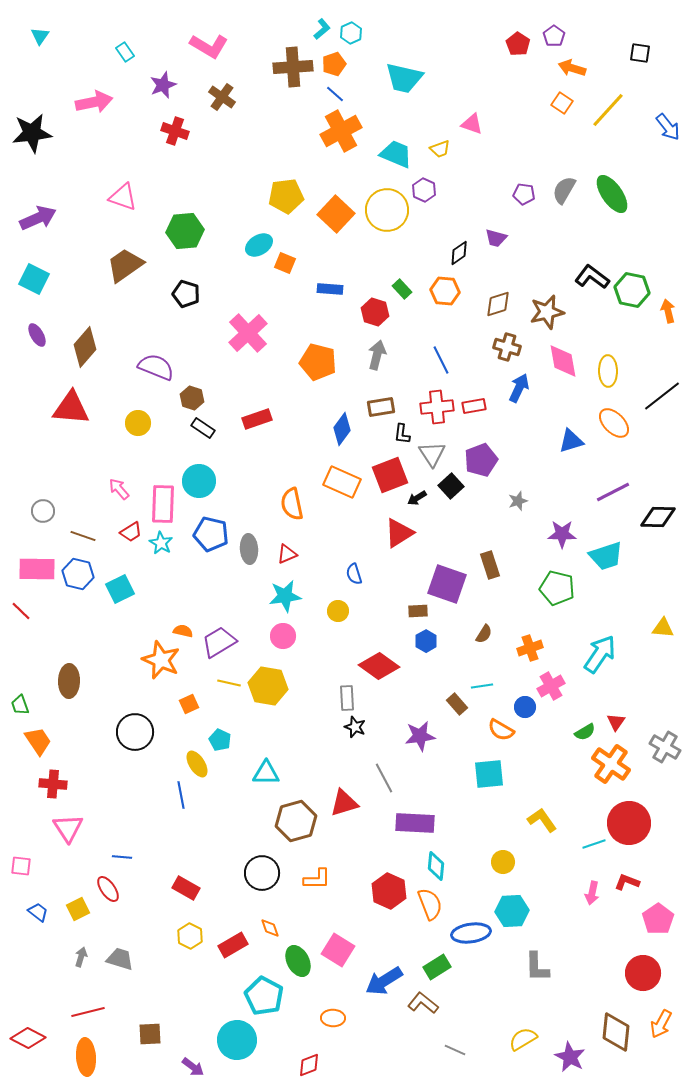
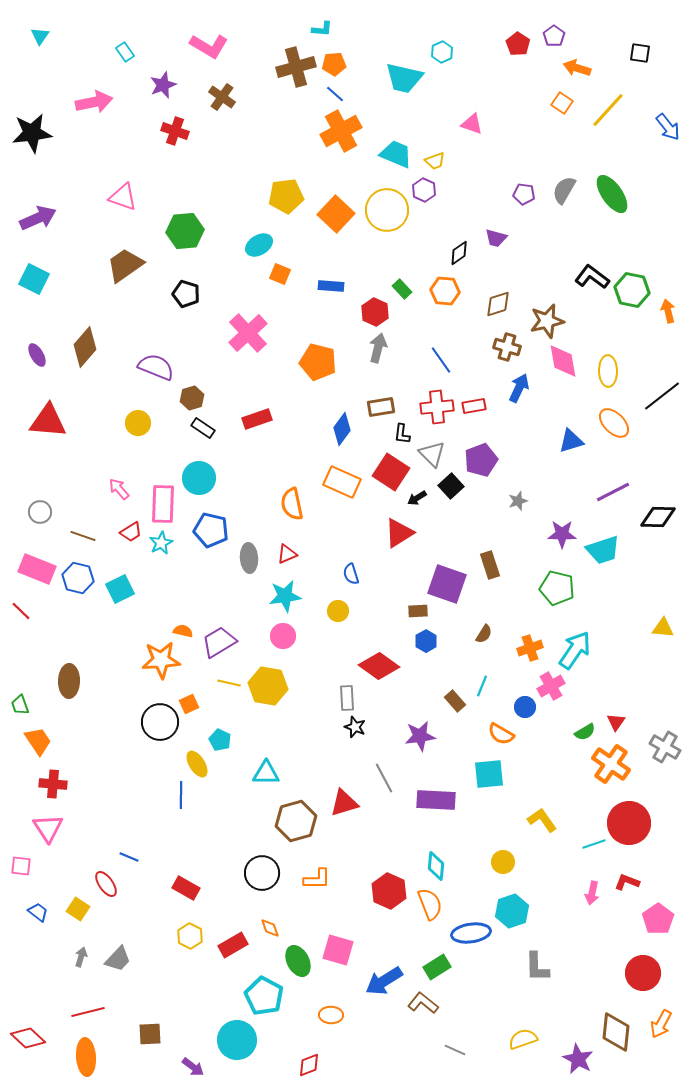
cyan L-shape at (322, 29): rotated 45 degrees clockwise
cyan hexagon at (351, 33): moved 91 px right, 19 px down
orange pentagon at (334, 64): rotated 15 degrees clockwise
brown cross at (293, 67): moved 3 px right; rotated 12 degrees counterclockwise
orange arrow at (572, 68): moved 5 px right
yellow trapezoid at (440, 149): moved 5 px left, 12 px down
orange square at (285, 263): moved 5 px left, 11 px down
blue rectangle at (330, 289): moved 1 px right, 3 px up
red hexagon at (375, 312): rotated 8 degrees clockwise
brown star at (547, 312): moved 9 px down
purple ellipse at (37, 335): moved 20 px down
gray arrow at (377, 355): moved 1 px right, 7 px up
blue line at (441, 360): rotated 8 degrees counterclockwise
brown hexagon at (192, 398): rotated 25 degrees clockwise
red triangle at (71, 408): moved 23 px left, 13 px down
gray triangle at (432, 454): rotated 12 degrees counterclockwise
red square at (390, 475): moved 1 px right, 3 px up; rotated 36 degrees counterclockwise
cyan circle at (199, 481): moved 3 px up
gray circle at (43, 511): moved 3 px left, 1 px down
blue pentagon at (211, 534): moved 4 px up
cyan star at (161, 543): rotated 15 degrees clockwise
gray ellipse at (249, 549): moved 9 px down
cyan trapezoid at (606, 556): moved 3 px left, 6 px up
pink rectangle at (37, 569): rotated 21 degrees clockwise
blue hexagon at (78, 574): moved 4 px down
blue semicircle at (354, 574): moved 3 px left
cyan arrow at (600, 654): moved 25 px left, 4 px up
orange star at (161, 660): rotated 27 degrees counterclockwise
cyan line at (482, 686): rotated 60 degrees counterclockwise
brown rectangle at (457, 704): moved 2 px left, 3 px up
orange semicircle at (501, 730): moved 4 px down
black circle at (135, 732): moved 25 px right, 10 px up
blue line at (181, 795): rotated 12 degrees clockwise
purple rectangle at (415, 823): moved 21 px right, 23 px up
pink triangle at (68, 828): moved 20 px left
blue line at (122, 857): moved 7 px right; rotated 18 degrees clockwise
red ellipse at (108, 889): moved 2 px left, 5 px up
yellow square at (78, 909): rotated 30 degrees counterclockwise
cyan hexagon at (512, 911): rotated 16 degrees counterclockwise
pink square at (338, 950): rotated 16 degrees counterclockwise
gray trapezoid at (120, 959): moved 2 px left; rotated 116 degrees clockwise
orange ellipse at (333, 1018): moved 2 px left, 3 px up
red diamond at (28, 1038): rotated 16 degrees clockwise
yellow semicircle at (523, 1039): rotated 12 degrees clockwise
purple star at (570, 1057): moved 8 px right, 2 px down
